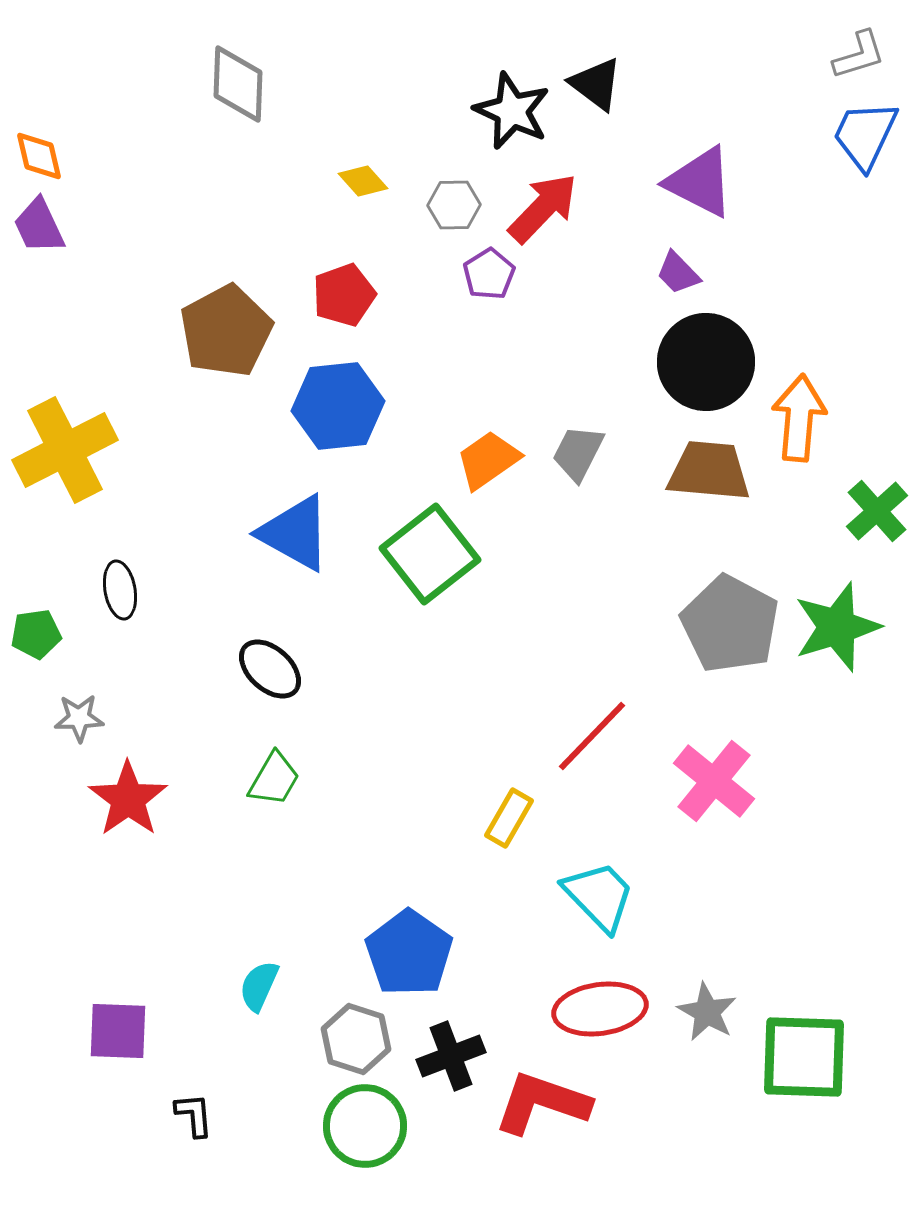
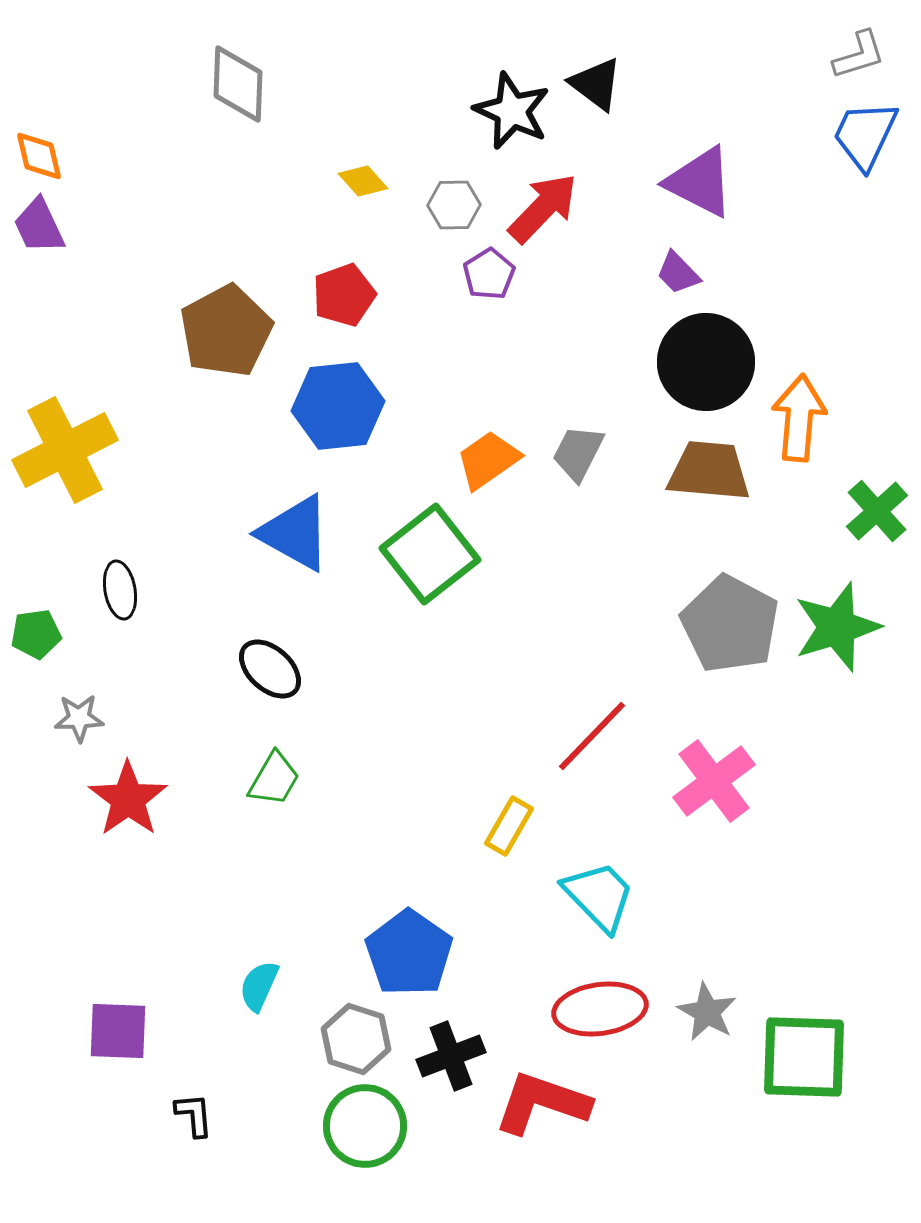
pink cross at (714, 781): rotated 14 degrees clockwise
yellow rectangle at (509, 818): moved 8 px down
